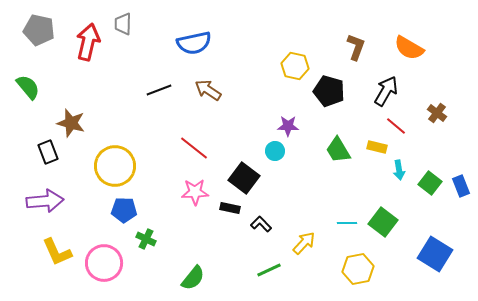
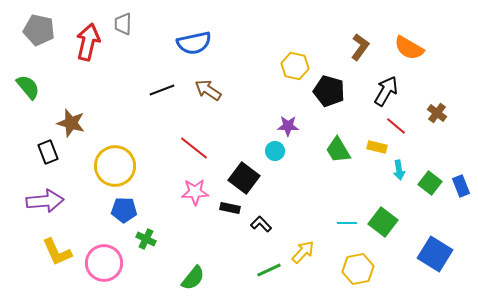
brown L-shape at (356, 47): moved 4 px right; rotated 16 degrees clockwise
black line at (159, 90): moved 3 px right
yellow arrow at (304, 243): moved 1 px left, 9 px down
